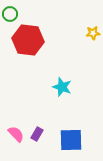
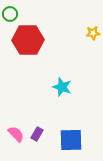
red hexagon: rotated 8 degrees counterclockwise
